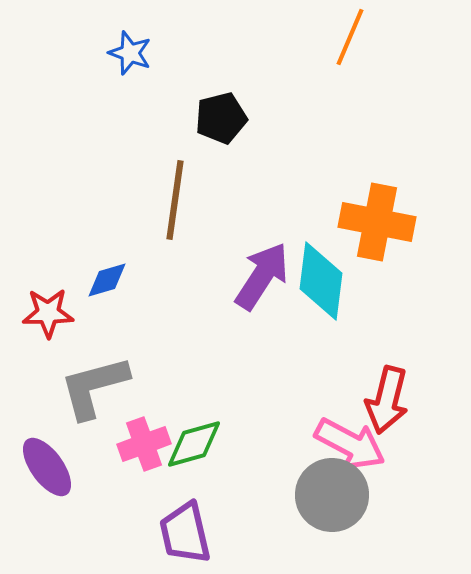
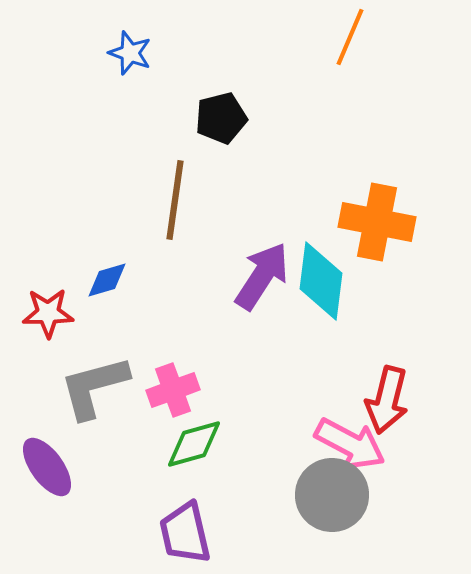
pink cross: moved 29 px right, 54 px up
